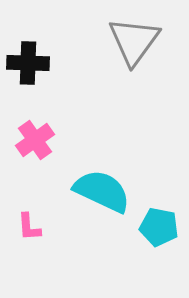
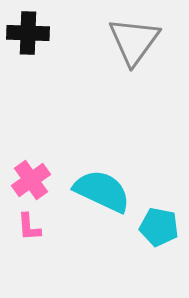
black cross: moved 30 px up
pink cross: moved 4 px left, 40 px down
